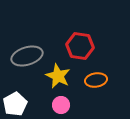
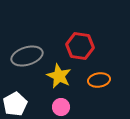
yellow star: moved 1 px right
orange ellipse: moved 3 px right
pink circle: moved 2 px down
